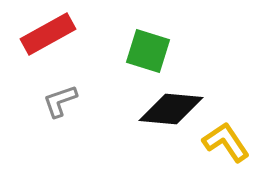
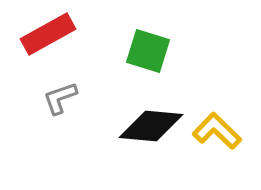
gray L-shape: moved 3 px up
black diamond: moved 20 px left, 17 px down
yellow L-shape: moved 9 px left, 11 px up; rotated 12 degrees counterclockwise
